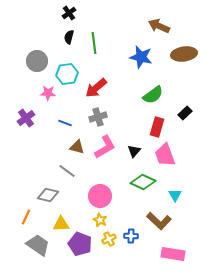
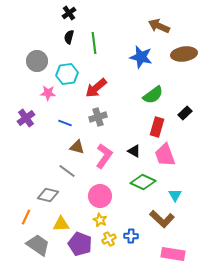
pink L-shape: moved 1 px left, 9 px down; rotated 25 degrees counterclockwise
black triangle: rotated 40 degrees counterclockwise
brown L-shape: moved 3 px right, 2 px up
